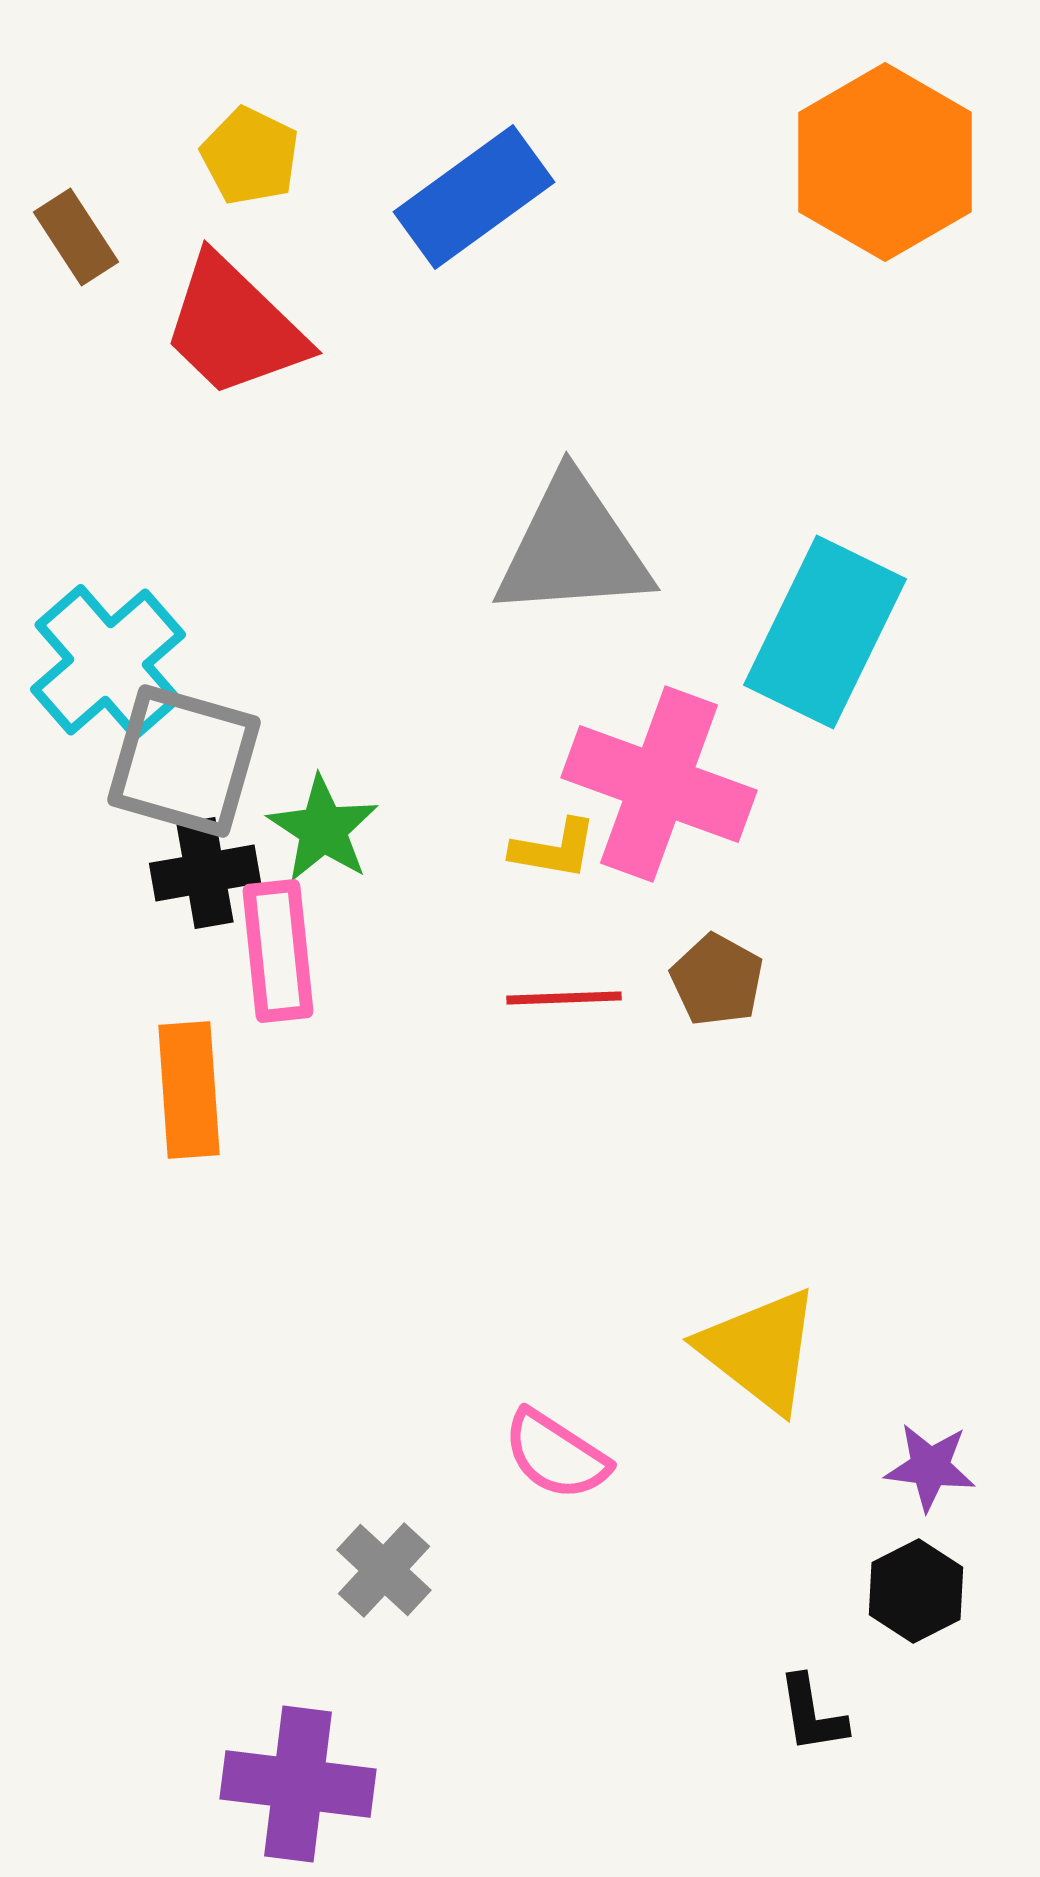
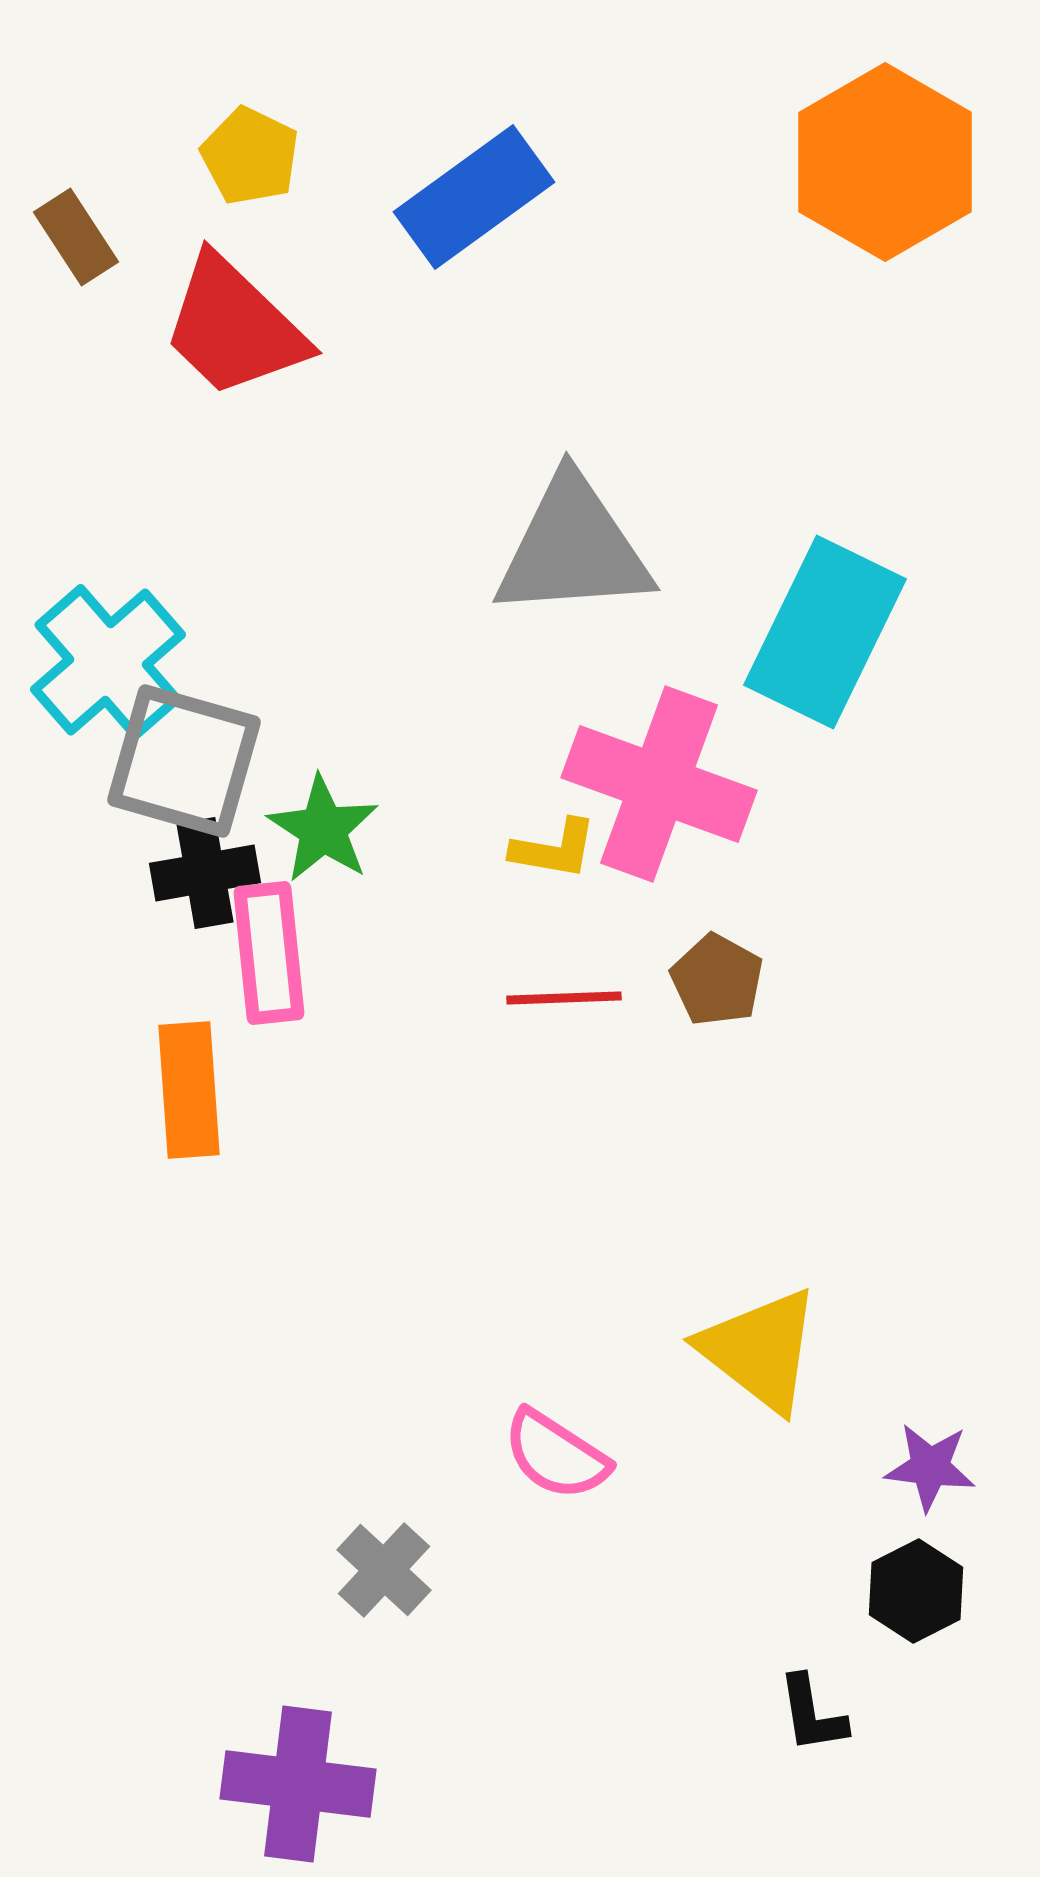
pink rectangle: moved 9 px left, 2 px down
